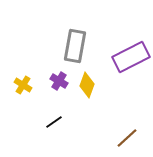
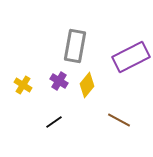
yellow diamond: rotated 20 degrees clockwise
brown line: moved 8 px left, 18 px up; rotated 70 degrees clockwise
